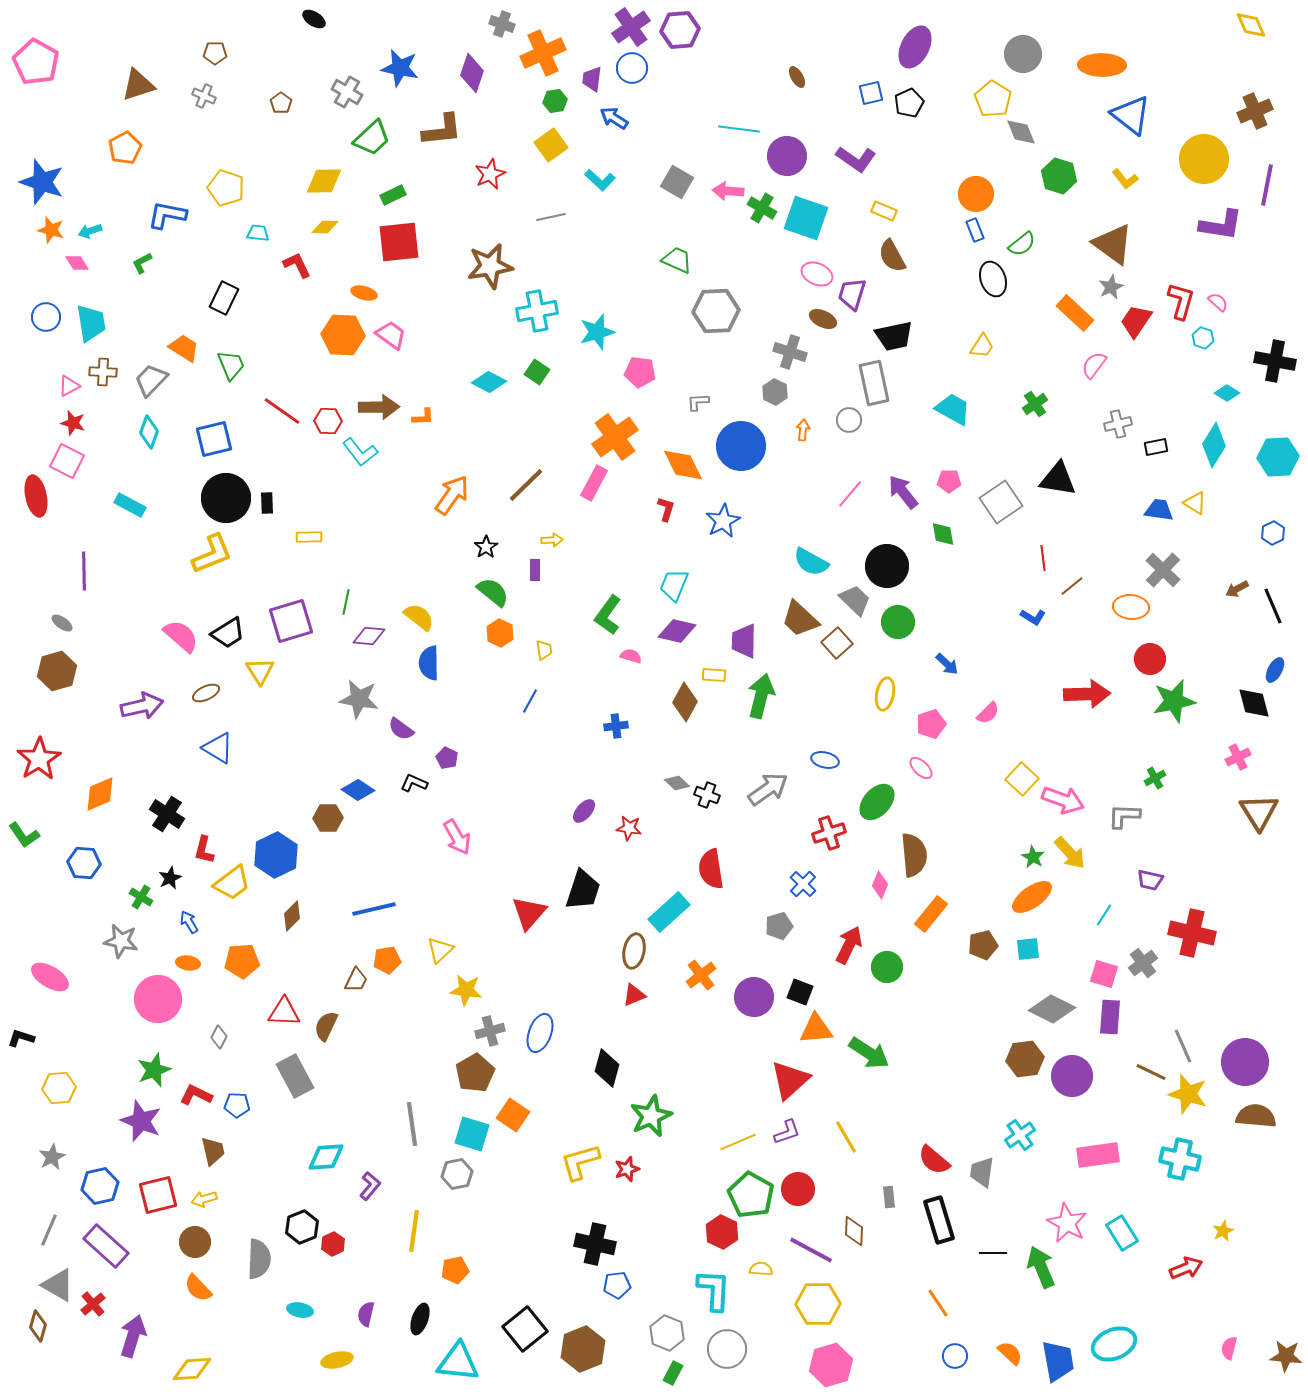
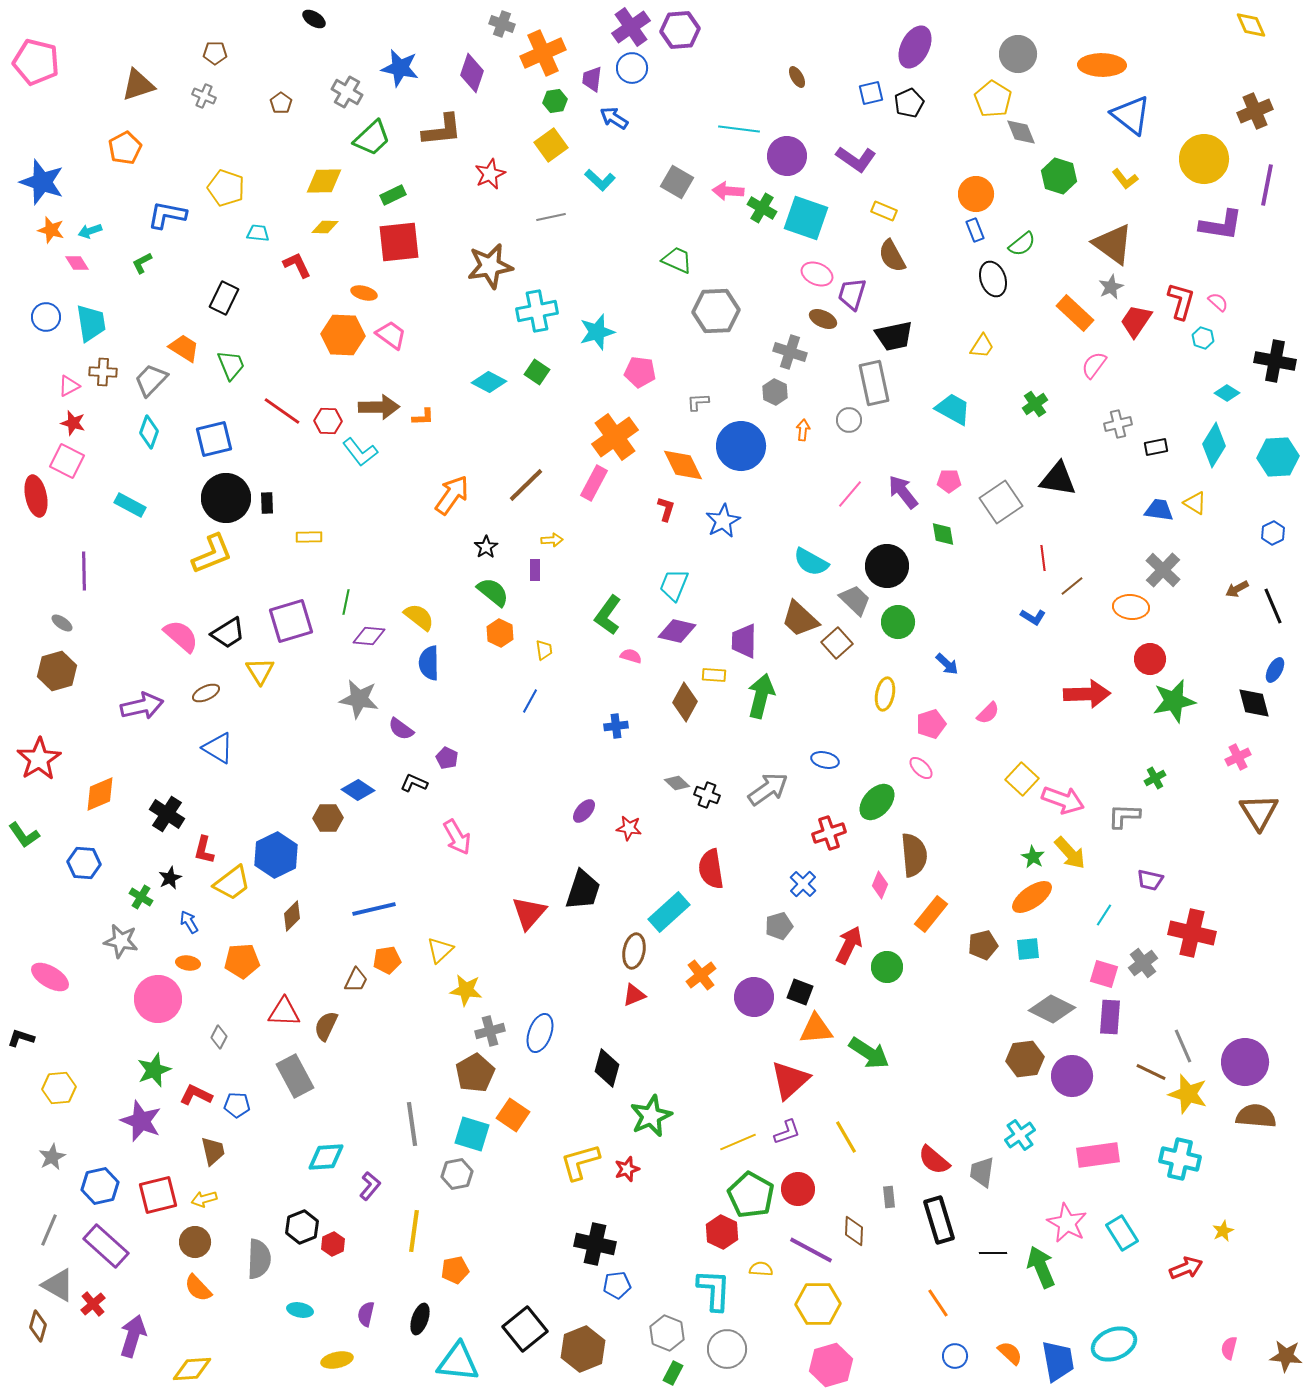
gray circle at (1023, 54): moved 5 px left
pink pentagon at (36, 62): rotated 15 degrees counterclockwise
